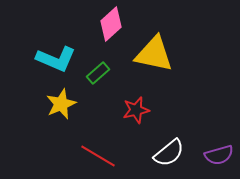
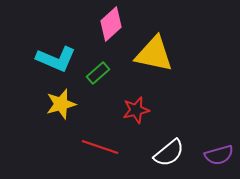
yellow star: rotated 8 degrees clockwise
red line: moved 2 px right, 9 px up; rotated 12 degrees counterclockwise
